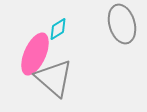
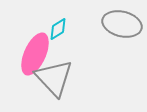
gray ellipse: rotated 60 degrees counterclockwise
gray triangle: rotated 6 degrees clockwise
